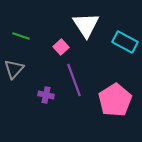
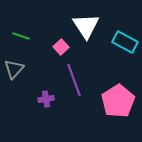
white triangle: moved 1 px down
purple cross: moved 4 px down; rotated 21 degrees counterclockwise
pink pentagon: moved 3 px right, 1 px down
